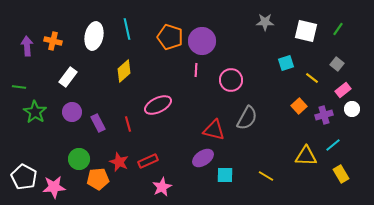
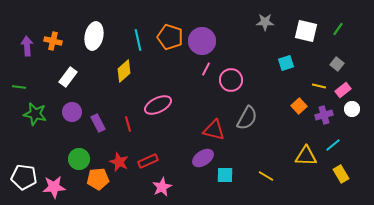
cyan line at (127, 29): moved 11 px right, 11 px down
pink line at (196, 70): moved 10 px right, 1 px up; rotated 24 degrees clockwise
yellow line at (312, 78): moved 7 px right, 8 px down; rotated 24 degrees counterclockwise
green star at (35, 112): moved 2 px down; rotated 20 degrees counterclockwise
white pentagon at (24, 177): rotated 20 degrees counterclockwise
